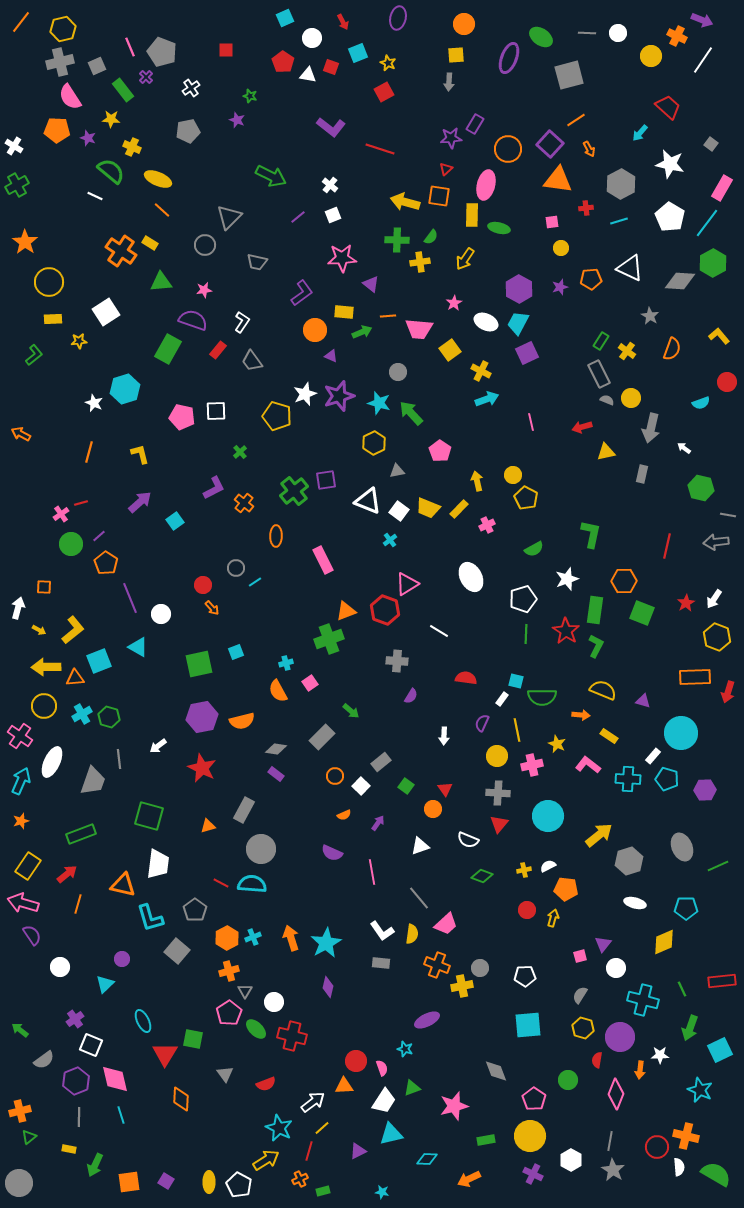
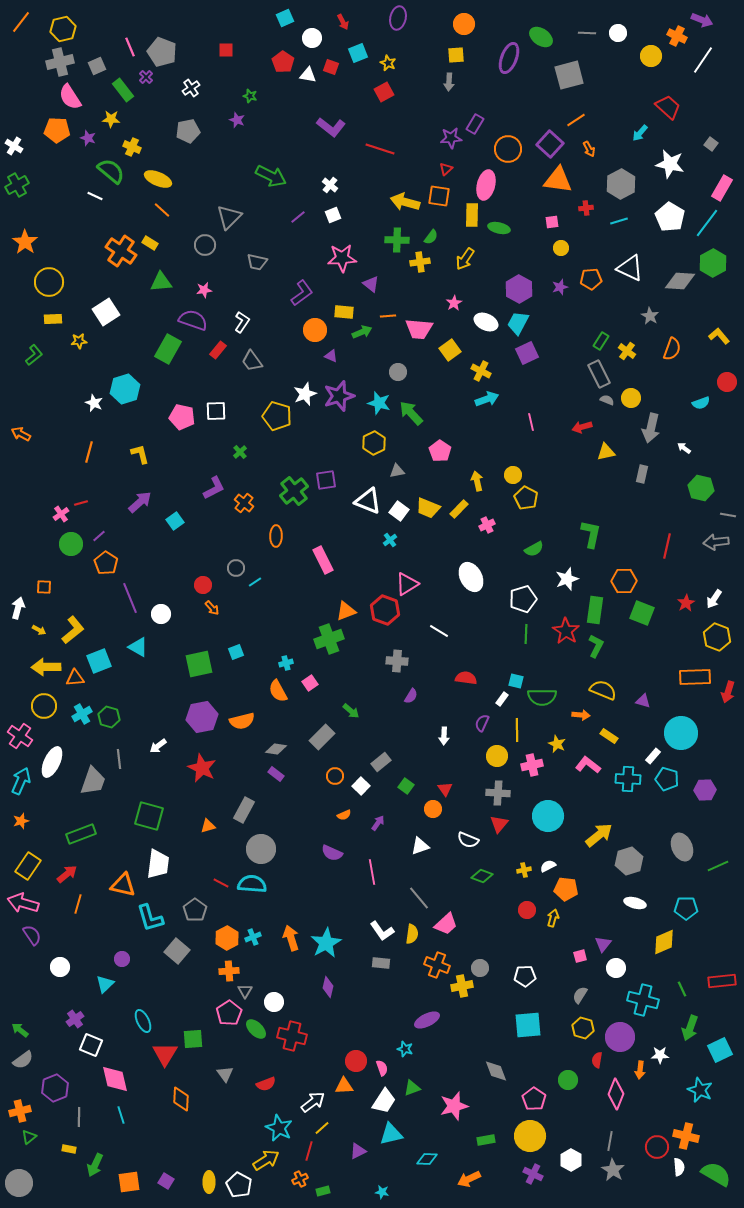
yellow line at (517, 730): rotated 10 degrees clockwise
orange cross at (229, 971): rotated 12 degrees clockwise
green square at (193, 1039): rotated 15 degrees counterclockwise
gray semicircle at (44, 1060): moved 21 px left
purple hexagon at (76, 1081): moved 21 px left, 7 px down
